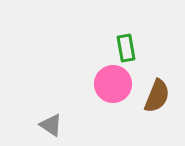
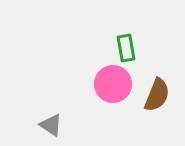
brown semicircle: moved 1 px up
